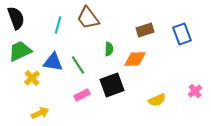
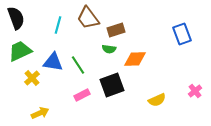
brown rectangle: moved 29 px left
green semicircle: rotated 96 degrees clockwise
